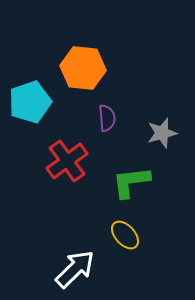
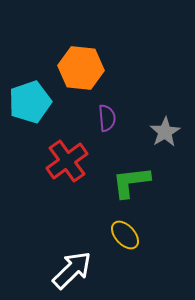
orange hexagon: moved 2 px left
gray star: moved 3 px right, 1 px up; rotated 16 degrees counterclockwise
white arrow: moved 3 px left, 1 px down
